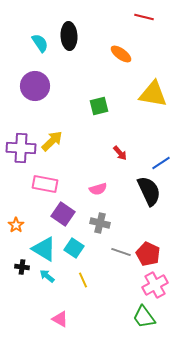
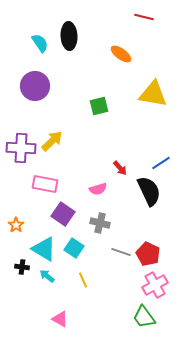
red arrow: moved 15 px down
